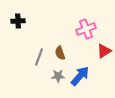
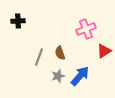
gray star: rotated 16 degrees counterclockwise
